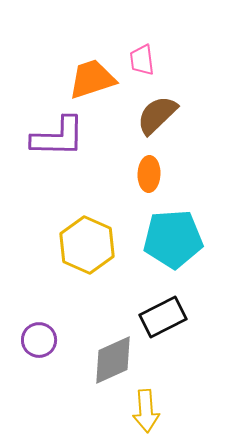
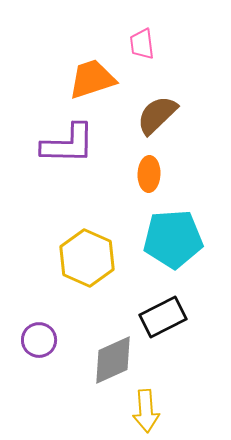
pink trapezoid: moved 16 px up
purple L-shape: moved 10 px right, 7 px down
yellow hexagon: moved 13 px down
